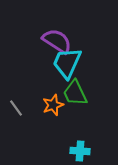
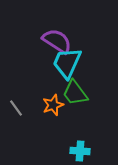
green trapezoid: rotated 12 degrees counterclockwise
